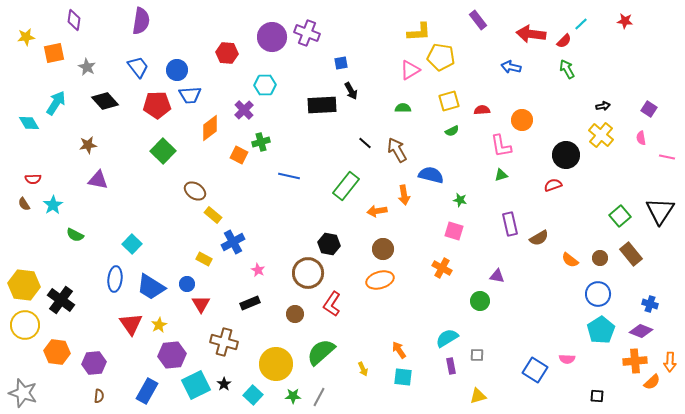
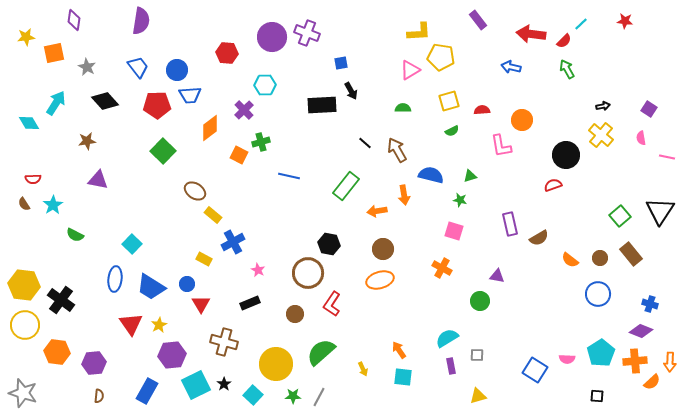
brown star at (88, 145): moved 1 px left, 4 px up
green triangle at (501, 175): moved 31 px left, 1 px down
cyan pentagon at (601, 330): moved 23 px down
